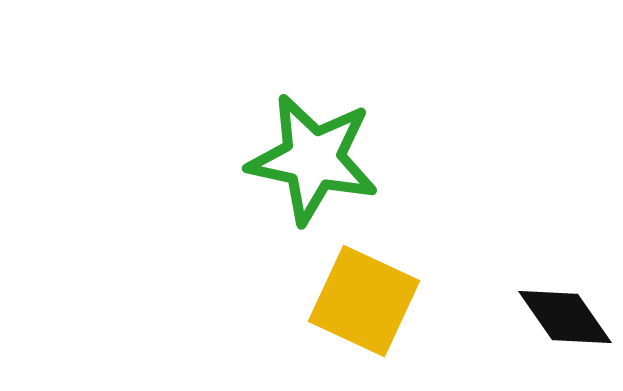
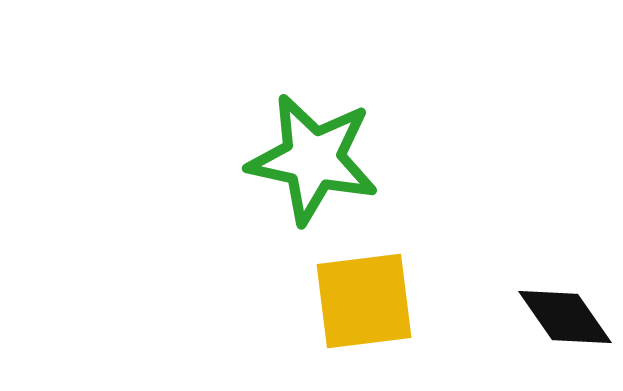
yellow square: rotated 32 degrees counterclockwise
